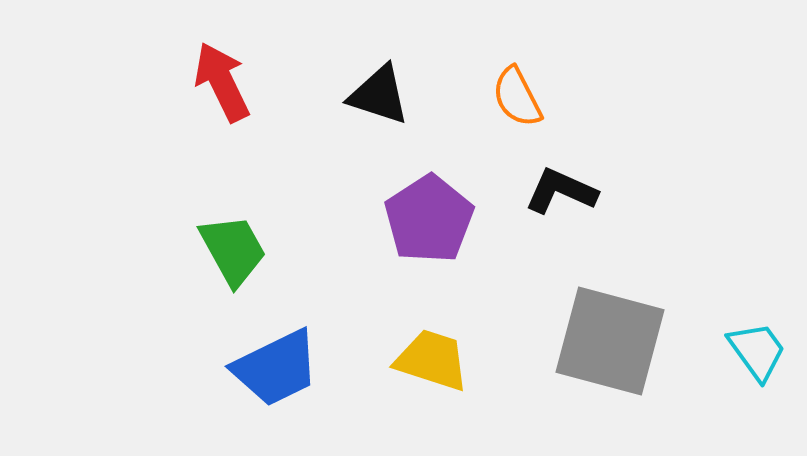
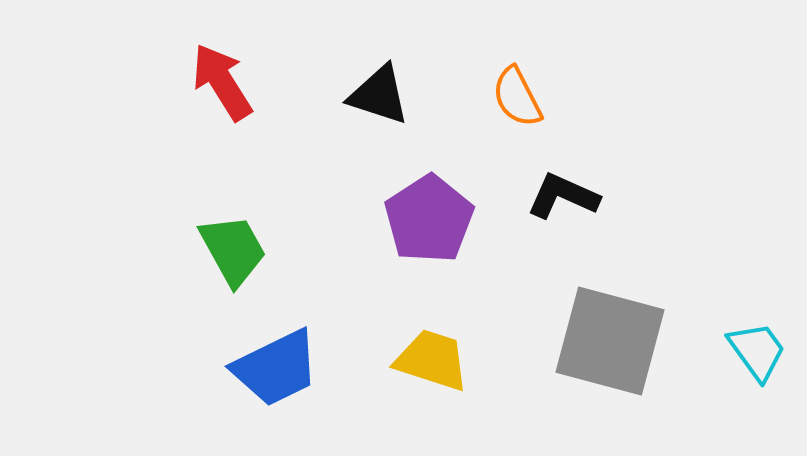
red arrow: rotated 6 degrees counterclockwise
black L-shape: moved 2 px right, 5 px down
